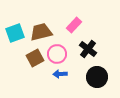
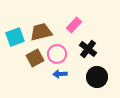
cyan square: moved 4 px down
